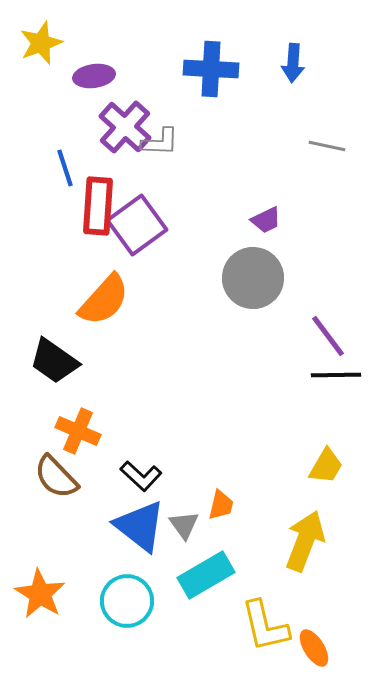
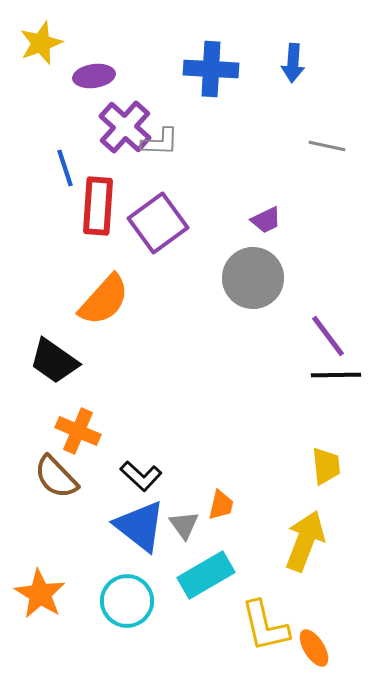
purple square: moved 21 px right, 2 px up
yellow trapezoid: rotated 36 degrees counterclockwise
